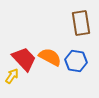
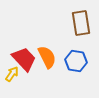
orange semicircle: moved 3 px left; rotated 35 degrees clockwise
yellow arrow: moved 2 px up
